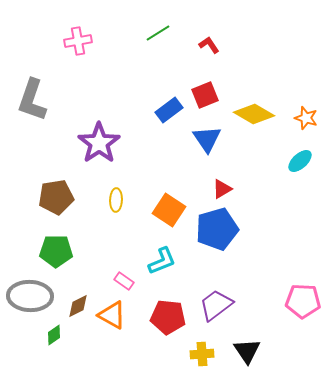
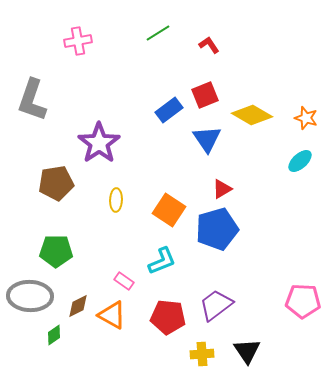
yellow diamond: moved 2 px left, 1 px down
brown pentagon: moved 14 px up
